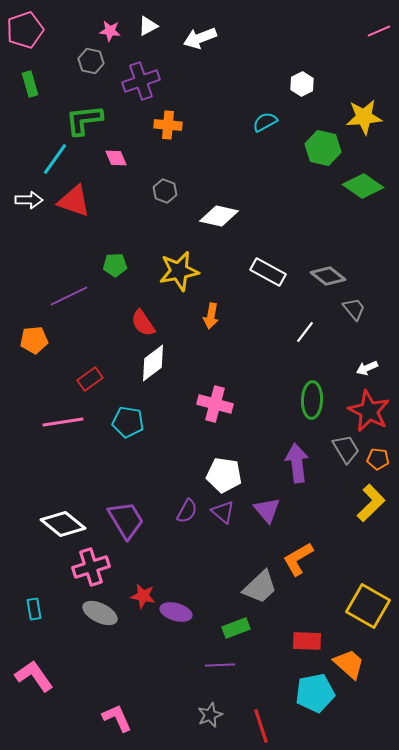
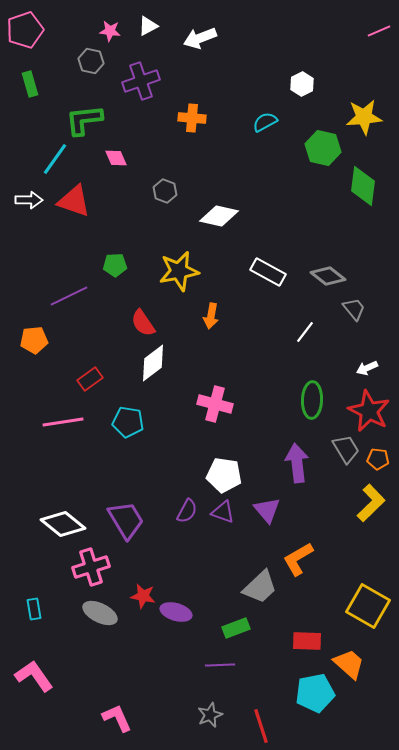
orange cross at (168, 125): moved 24 px right, 7 px up
green diamond at (363, 186): rotated 63 degrees clockwise
purple triangle at (223, 512): rotated 20 degrees counterclockwise
